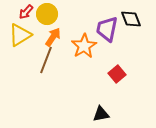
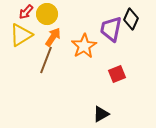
black diamond: rotated 45 degrees clockwise
purple trapezoid: moved 4 px right
yellow triangle: moved 1 px right
red square: rotated 18 degrees clockwise
black triangle: rotated 18 degrees counterclockwise
